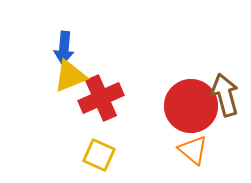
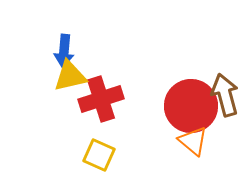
blue arrow: moved 3 px down
yellow triangle: rotated 9 degrees clockwise
red cross: moved 1 px down; rotated 6 degrees clockwise
orange triangle: moved 9 px up
